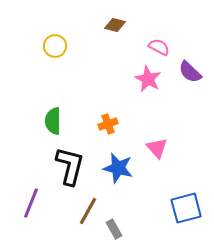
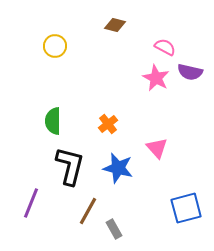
pink semicircle: moved 6 px right
purple semicircle: rotated 30 degrees counterclockwise
pink star: moved 8 px right, 1 px up
orange cross: rotated 18 degrees counterclockwise
